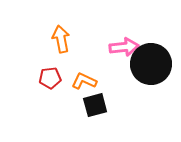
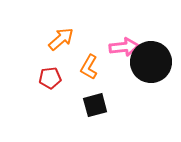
orange arrow: rotated 60 degrees clockwise
black circle: moved 2 px up
orange L-shape: moved 5 px right, 14 px up; rotated 85 degrees counterclockwise
